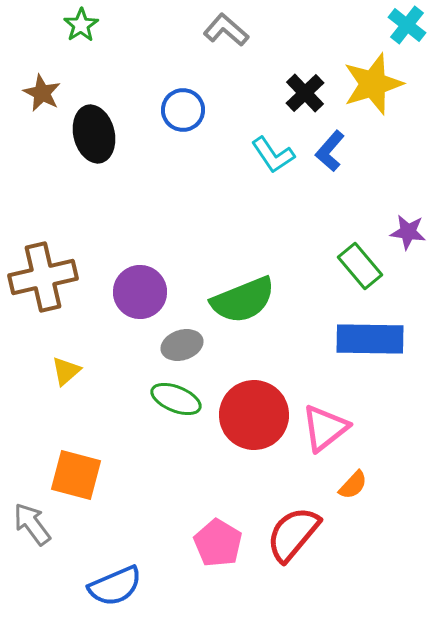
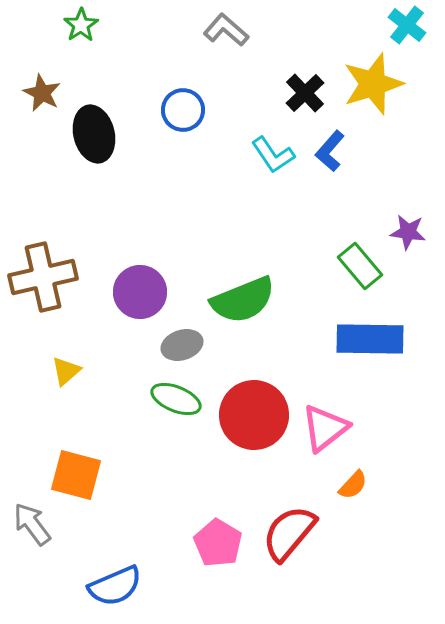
red semicircle: moved 4 px left, 1 px up
